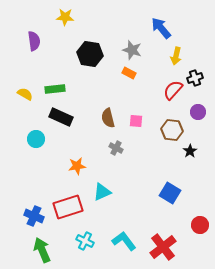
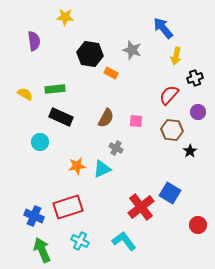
blue arrow: moved 2 px right
orange rectangle: moved 18 px left
red semicircle: moved 4 px left, 5 px down
brown semicircle: moved 2 px left; rotated 138 degrees counterclockwise
cyan circle: moved 4 px right, 3 px down
cyan triangle: moved 23 px up
red circle: moved 2 px left
cyan cross: moved 5 px left
red cross: moved 22 px left, 40 px up
